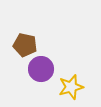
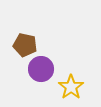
yellow star: rotated 20 degrees counterclockwise
